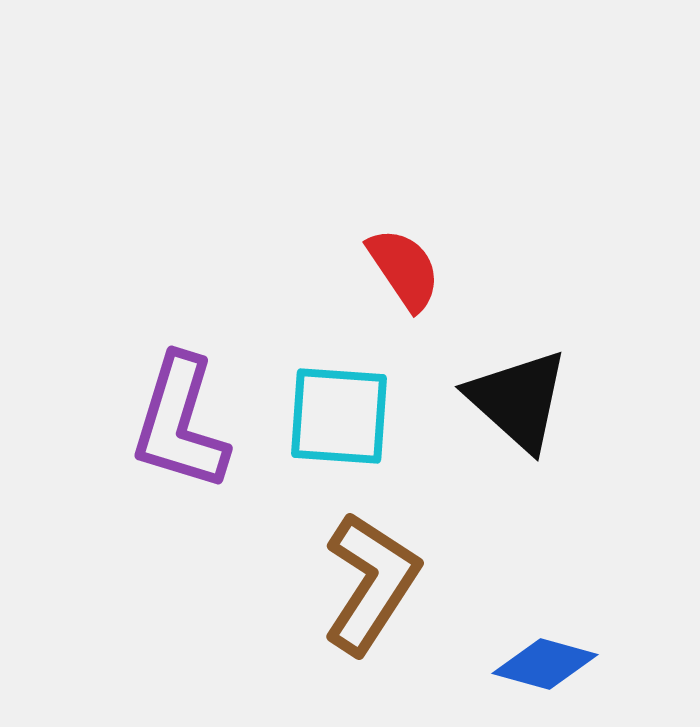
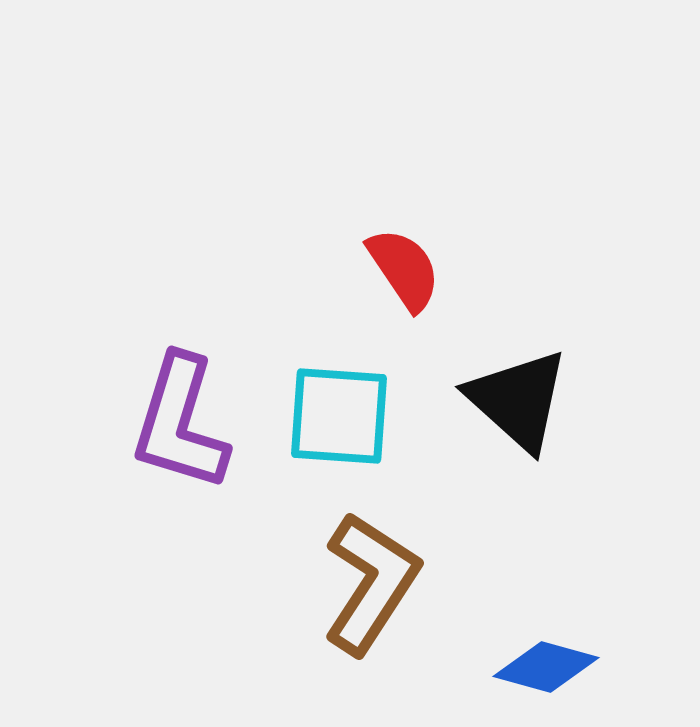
blue diamond: moved 1 px right, 3 px down
